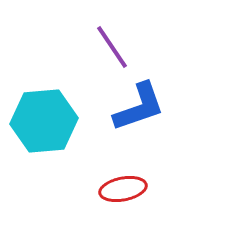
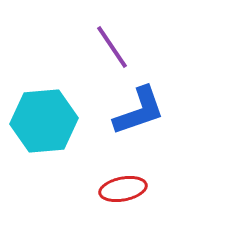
blue L-shape: moved 4 px down
